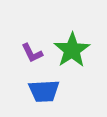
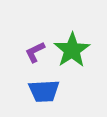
purple L-shape: moved 3 px right, 1 px up; rotated 90 degrees clockwise
